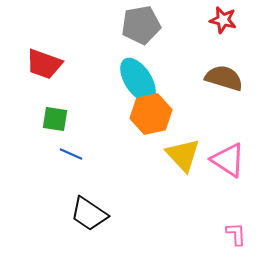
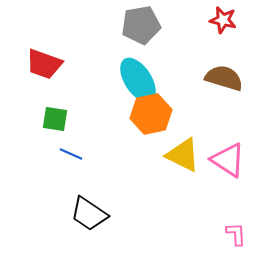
yellow triangle: rotated 21 degrees counterclockwise
